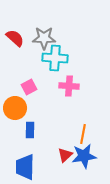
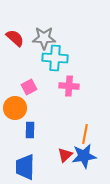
orange line: moved 2 px right
